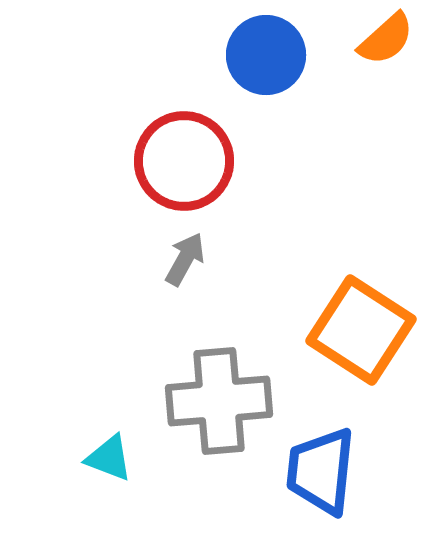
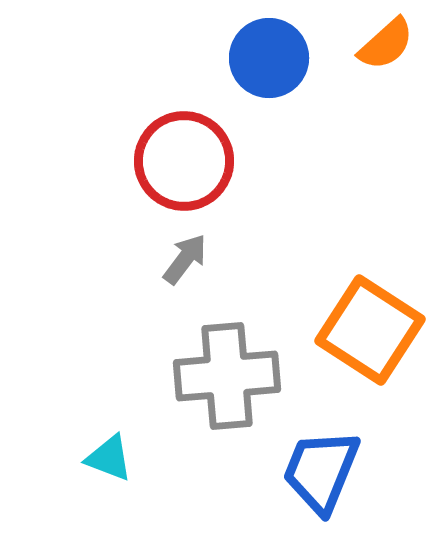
orange semicircle: moved 5 px down
blue circle: moved 3 px right, 3 px down
gray arrow: rotated 8 degrees clockwise
orange square: moved 9 px right
gray cross: moved 8 px right, 25 px up
blue trapezoid: rotated 16 degrees clockwise
